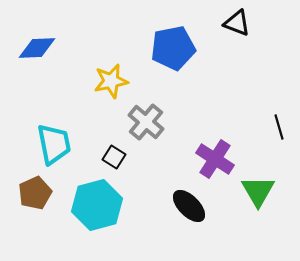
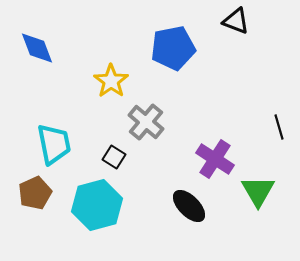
black triangle: moved 1 px left, 2 px up
blue diamond: rotated 72 degrees clockwise
yellow star: rotated 24 degrees counterclockwise
